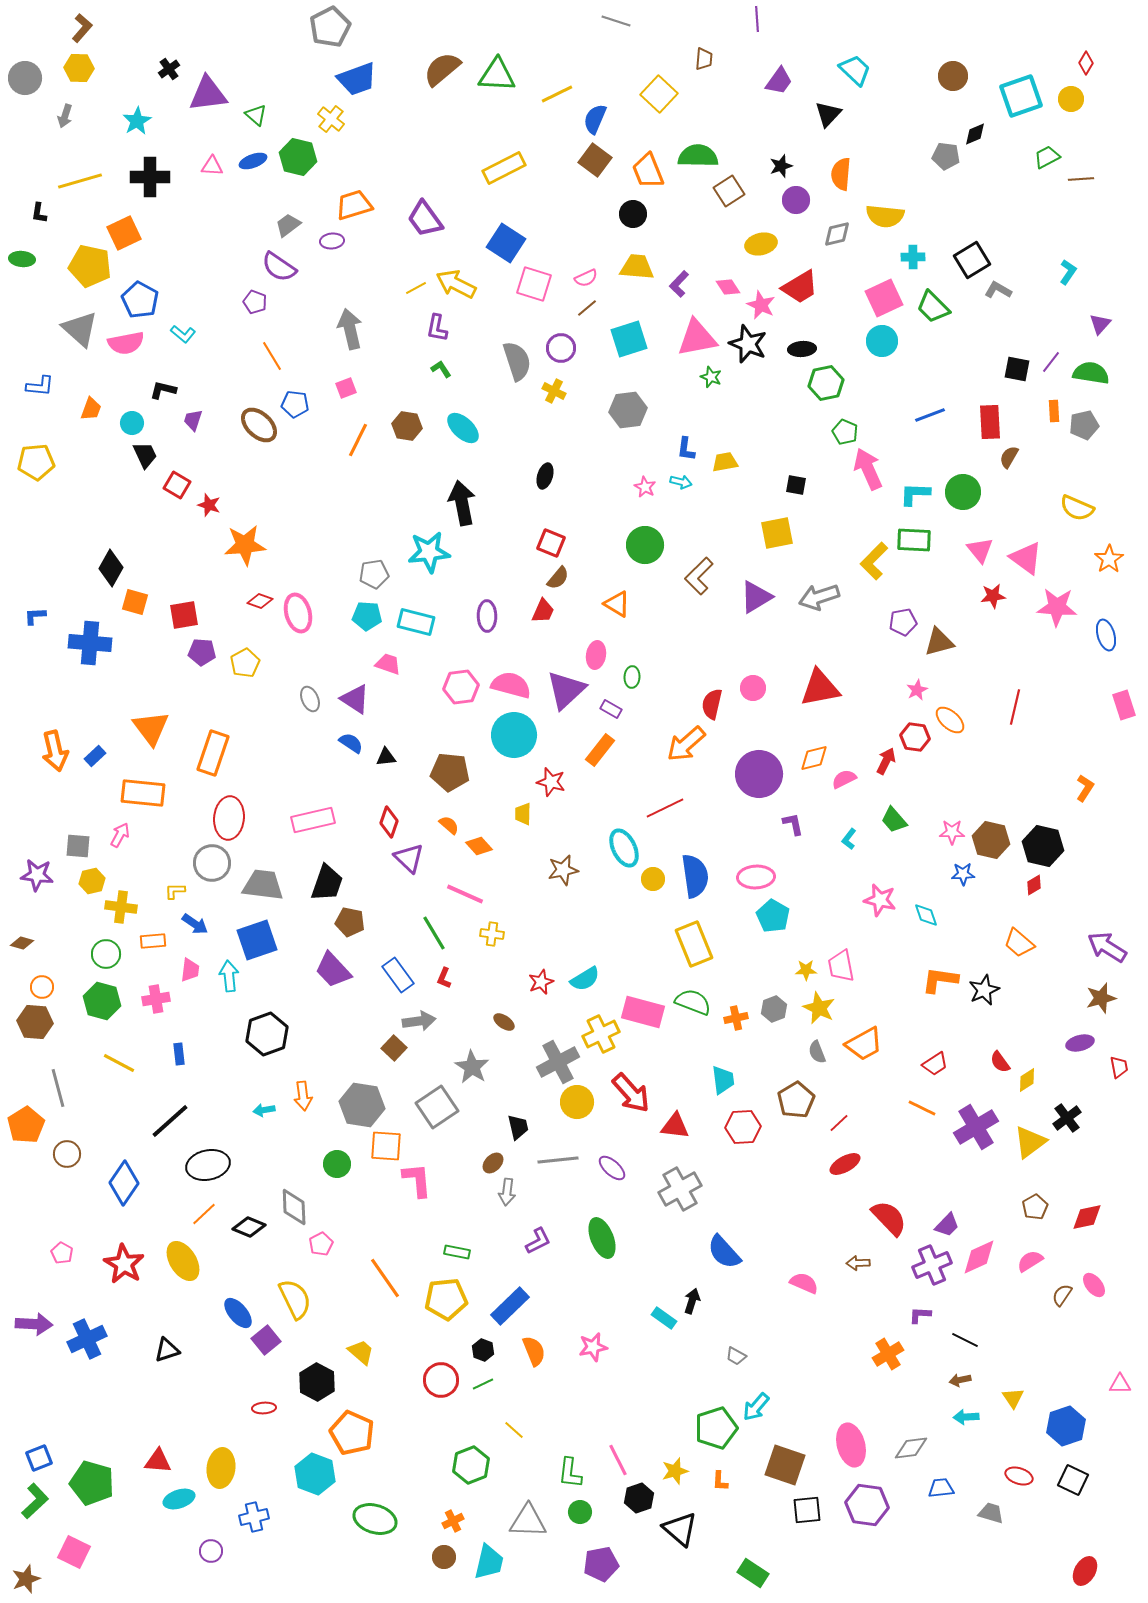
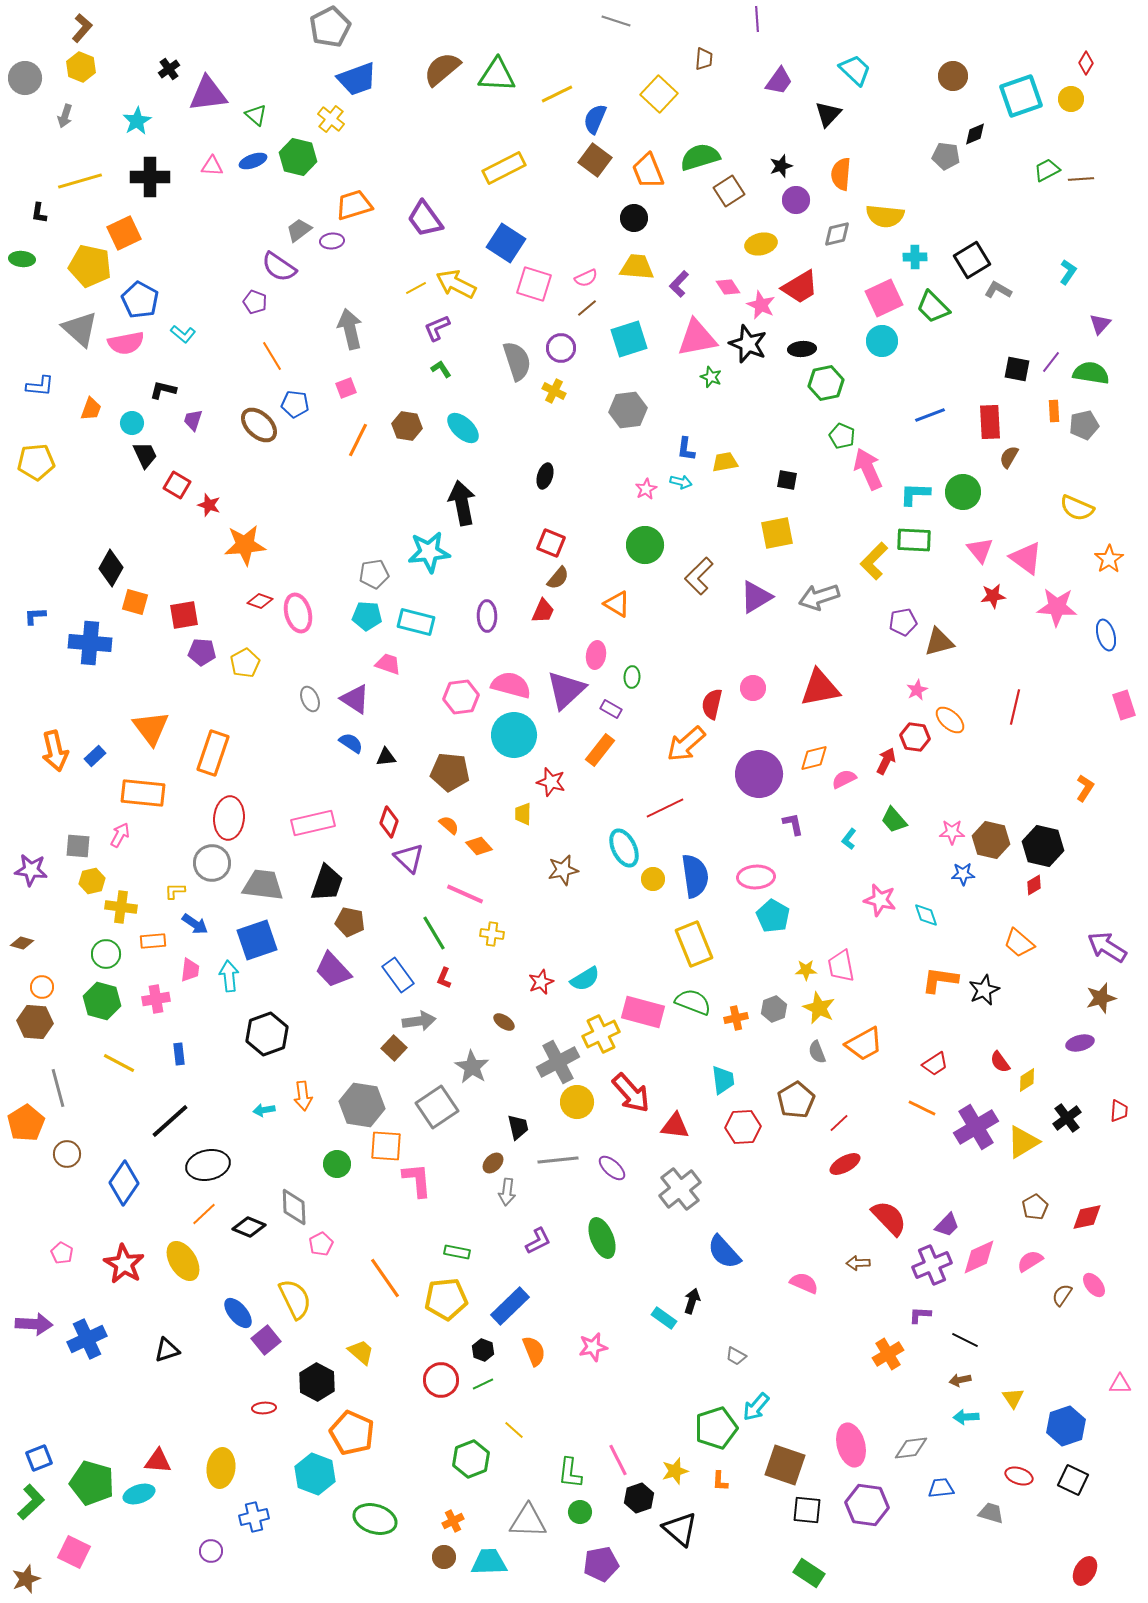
yellow hexagon at (79, 68): moved 2 px right, 1 px up; rotated 20 degrees clockwise
green semicircle at (698, 156): moved 2 px right, 1 px down; rotated 18 degrees counterclockwise
green trapezoid at (1047, 157): moved 13 px down
black circle at (633, 214): moved 1 px right, 4 px down
gray trapezoid at (288, 225): moved 11 px right, 5 px down
cyan cross at (913, 257): moved 2 px right
purple L-shape at (437, 328): rotated 56 degrees clockwise
green pentagon at (845, 432): moved 3 px left, 4 px down
black square at (796, 485): moved 9 px left, 5 px up
pink star at (645, 487): moved 1 px right, 2 px down; rotated 15 degrees clockwise
pink hexagon at (461, 687): moved 10 px down
pink rectangle at (313, 820): moved 3 px down
purple star at (37, 875): moved 6 px left, 5 px up
red trapezoid at (1119, 1067): moved 44 px down; rotated 15 degrees clockwise
orange pentagon at (26, 1125): moved 2 px up
yellow triangle at (1030, 1142): moved 7 px left; rotated 6 degrees clockwise
gray cross at (680, 1189): rotated 9 degrees counterclockwise
green hexagon at (471, 1465): moved 6 px up
cyan ellipse at (179, 1499): moved 40 px left, 5 px up
green L-shape at (35, 1501): moved 4 px left, 1 px down
black square at (807, 1510): rotated 12 degrees clockwise
cyan trapezoid at (489, 1562): rotated 105 degrees counterclockwise
green rectangle at (753, 1573): moved 56 px right
